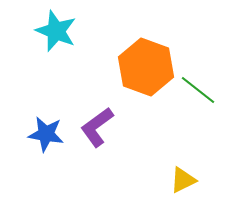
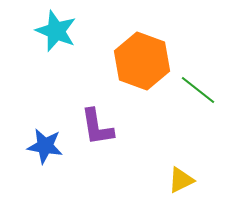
orange hexagon: moved 4 px left, 6 px up
purple L-shape: rotated 63 degrees counterclockwise
blue star: moved 1 px left, 12 px down
yellow triangle: moved 2 px left
